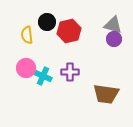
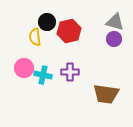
gray triangle: moved 2 px right, 3 px up
yellow semicircle: moved 8 px right, 2 px down
pink circle: moved 2 px left
cyan cross: moved 1 px up; rotated 12 degrees counterclockwise
